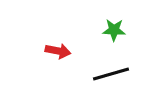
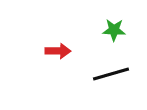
red arrow: rotated 10 degrees counterclockwise
